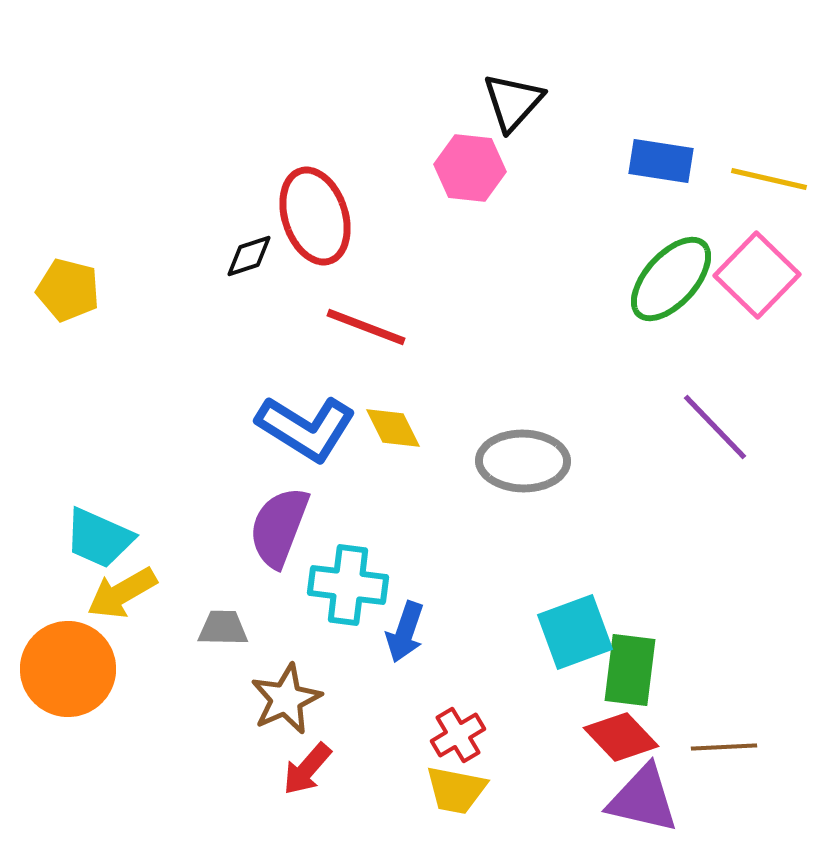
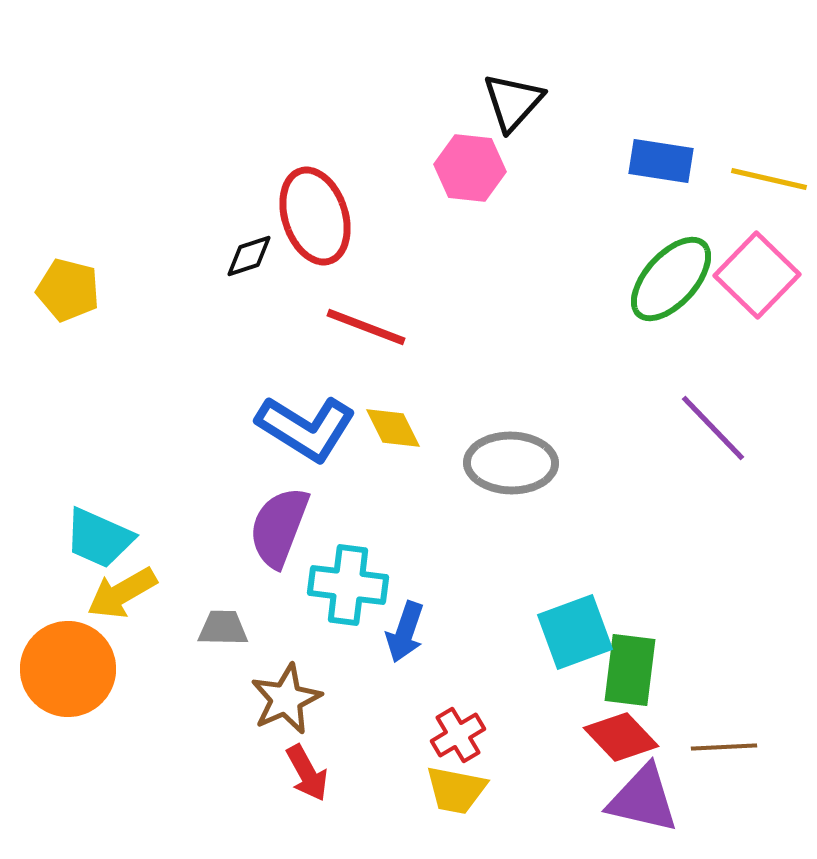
purple line: moved 2 px left, 1 px down
gray ellipse: moved 12 px left, 2 px down
red arrow: moved 4 px down; rotated 70 degrees counterclockwise
